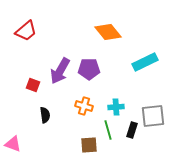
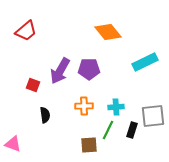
orange cross: rotated 18 degrees counterclockwise
green line: rotated 42 degrees clockwise
